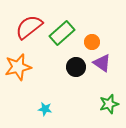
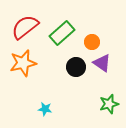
red semicircle: moved 4 px left
orange star: moved 5 px right, 4 px up
